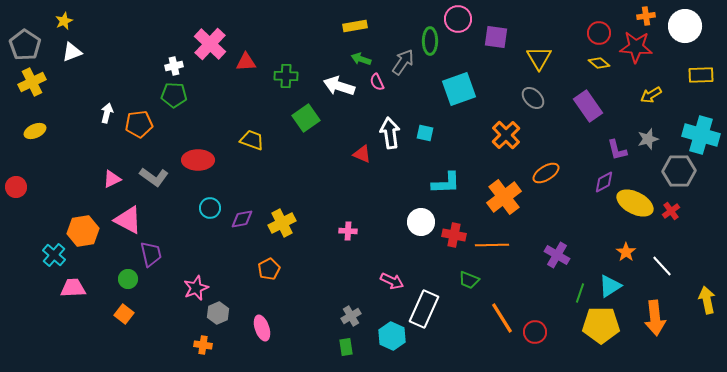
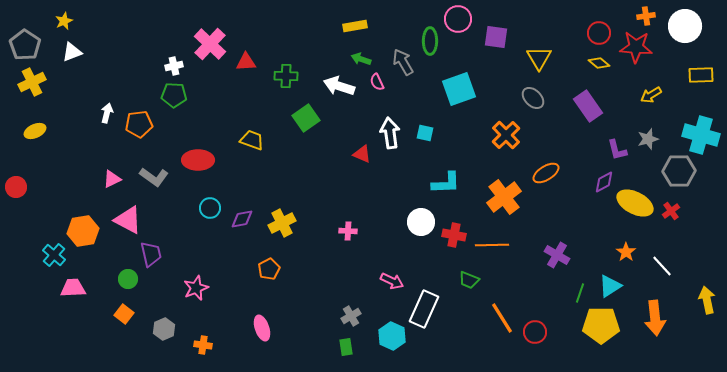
gray arrow at (403, 62): rotated 64 degrees counterclockwise
gray hexagon at (218, 313): moved 54 px left, 16 px down
